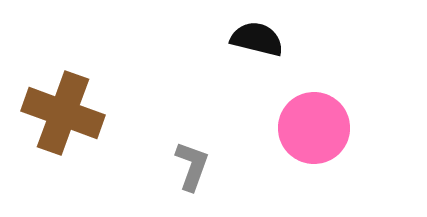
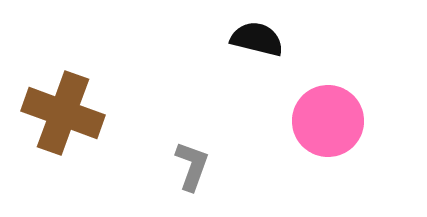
pink circle: moved 14 px right, 7 px up
